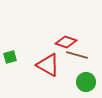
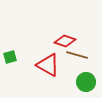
red diamond: moved 1 px left, 1 px up
